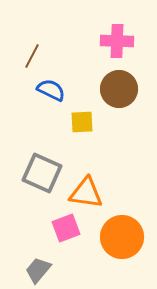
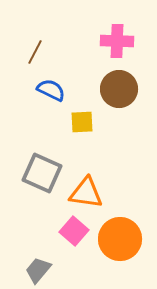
brown line: moved 3 px right, 4 px up
pink square: moved 8 px right, 3 px down; rotated 28 degrees counterclockwise
orange circle: moved 2 px left, 2 px down
